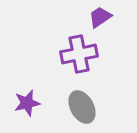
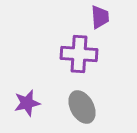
purple trapezoid: rotated 120 degrees clockwise
purple cross: rotated 15 degrees clockwise
